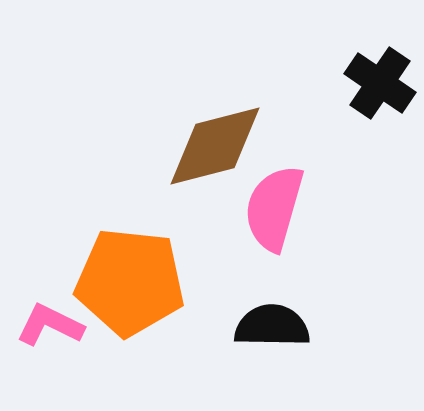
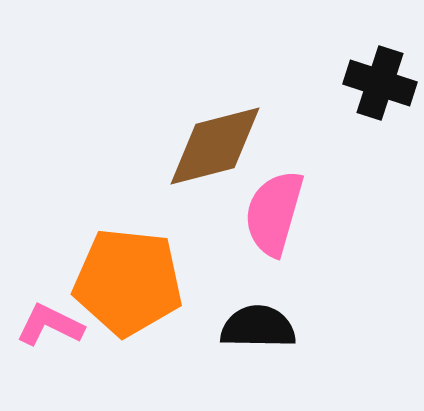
black cross: rotated 16 degrees counterclockwise
pink semicircle: moved 5 px down
orange pentagon: moved 2 px left
black semicircle: moved 14 px left, 1 px down
